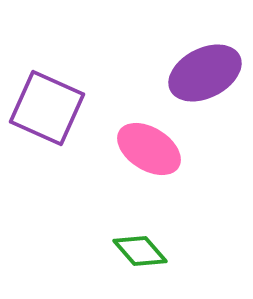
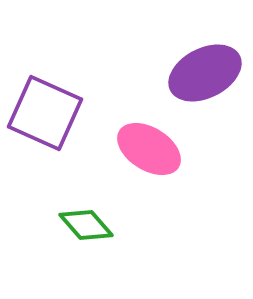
purple square: moved 2 px left, 5 px down
green diamond: moved 54 px left, 26 px up
